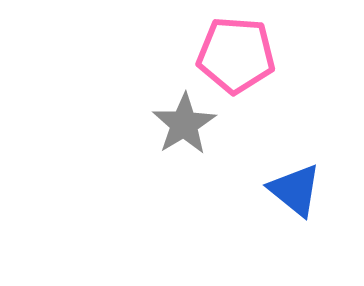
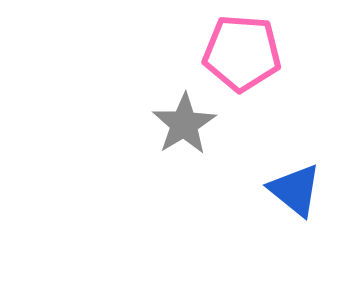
pink pentagon: moved 6 px right, 2 px up
